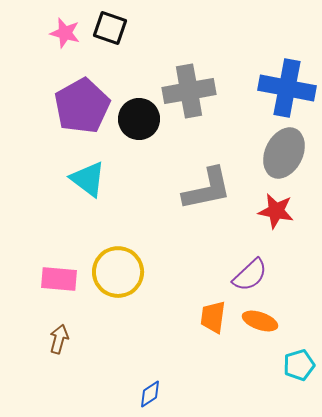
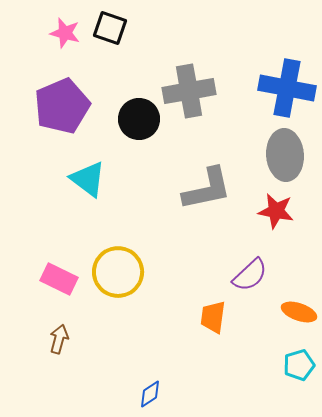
purple pentagon: moved 20 px left; rotated 6 degrees clockwise
gray ellipse: moved 1 px right, 2 px down; rotated 30 degrees counterclockwise
pink rectangle: rotated 21 degrees clockwise
orange ellipse: moved 39 px right, 9 px up
